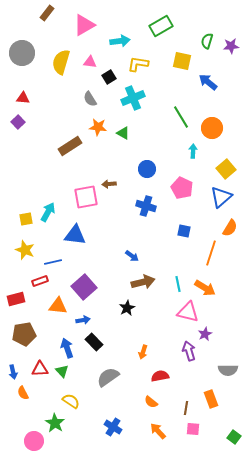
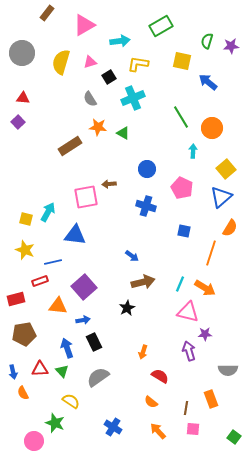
pink triangle at (90, 62): rotated 24 degrees counterclockwise
yellow square at (26, 219): rotated 24 degrees clockwise
cyan line at (178, 284): moved 2 px right; rotated 35 degrees clockwise
purple star at (205, 334): rotated 24 degrees clockwise
black rectangle at (94, 342): rotated 18 degrees clockwise
red semicircle at (160, 376): rotated 42 degrees clockwise
gray semicircle at (108, 377): moved 10 px left
green star at (55, 423): rotated 12 degrees counterclockwise
